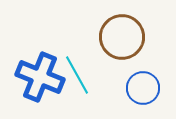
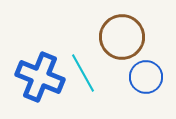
cyan line: moved 6 px right, 2 px up
blue circle: moved 3 px right, 11 px up
